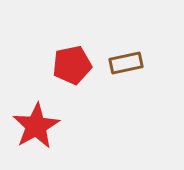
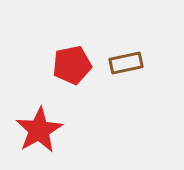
red star: moved 3 px right, 4 px down
